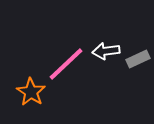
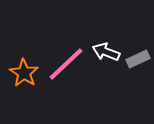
white arrow: moved 1 px down; rotated 28 degrees clockwise
orange star: moved 7 px left, 19 px up
